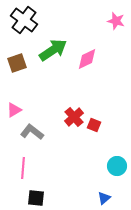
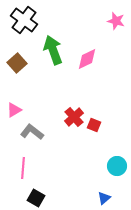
green arrow: rotated 76 degrees counterclockwise
brown square: rotated 24 degrees counterclockwise
black square: rotated 24 degrees clockwise
